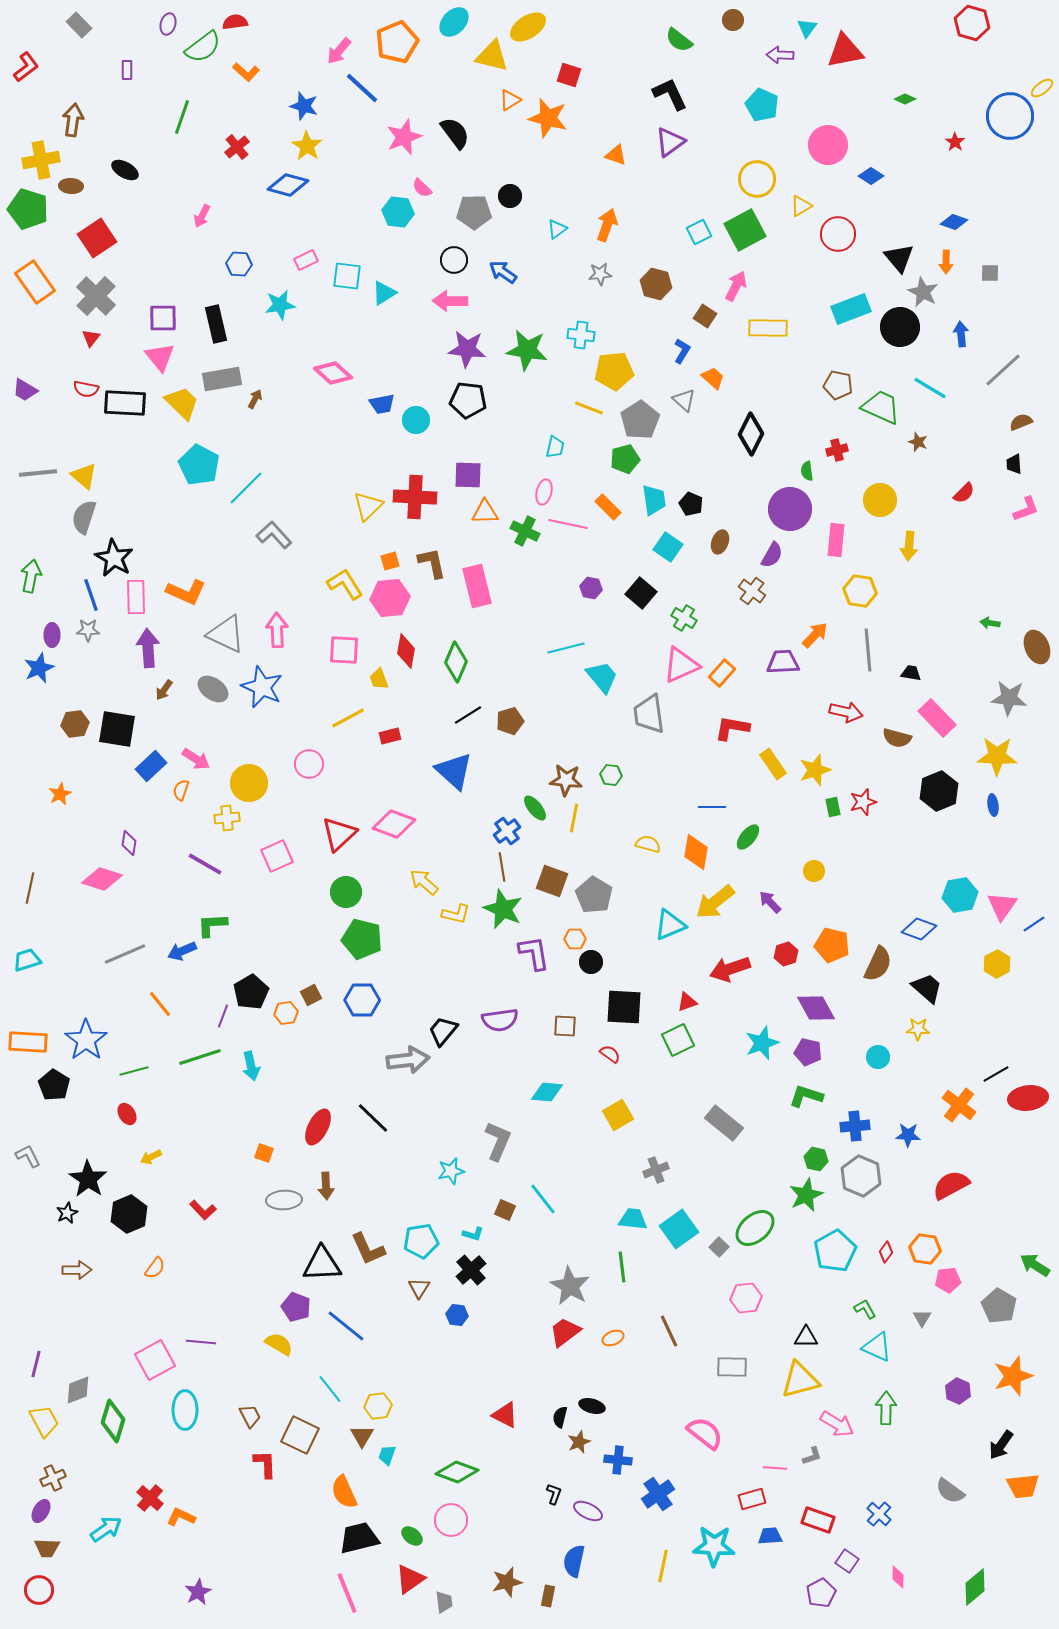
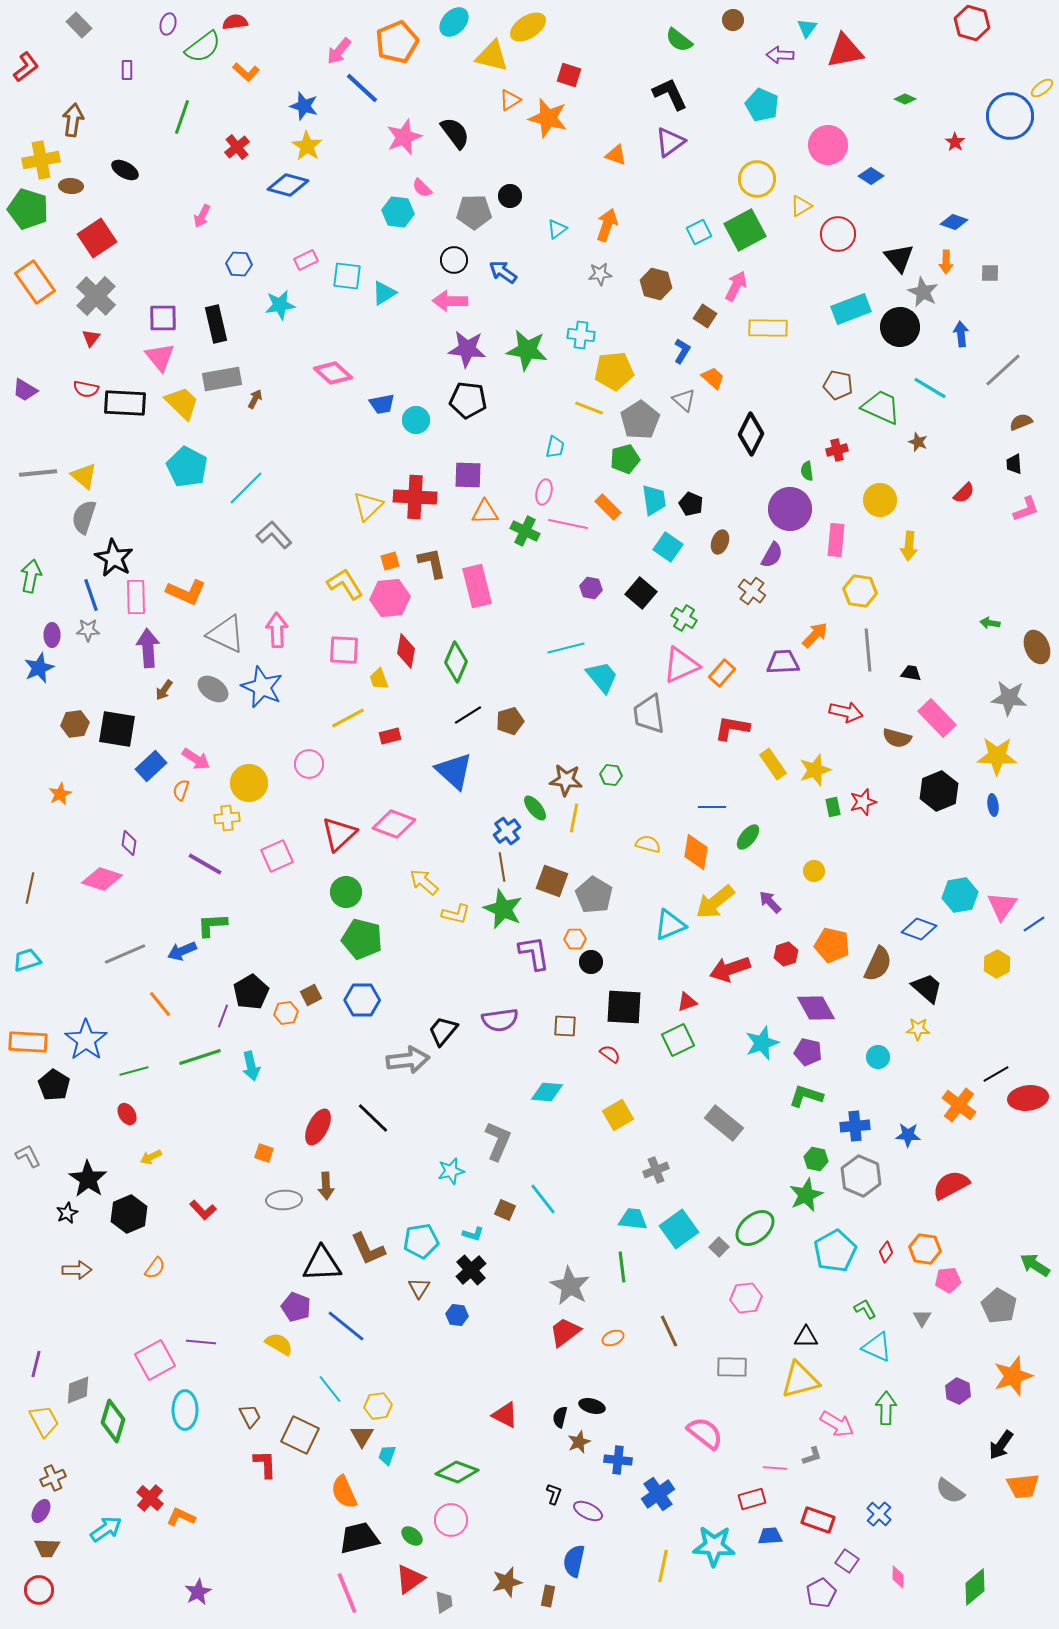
cyan pentagon at (199, 465): moved 12 px left, 2 px down
